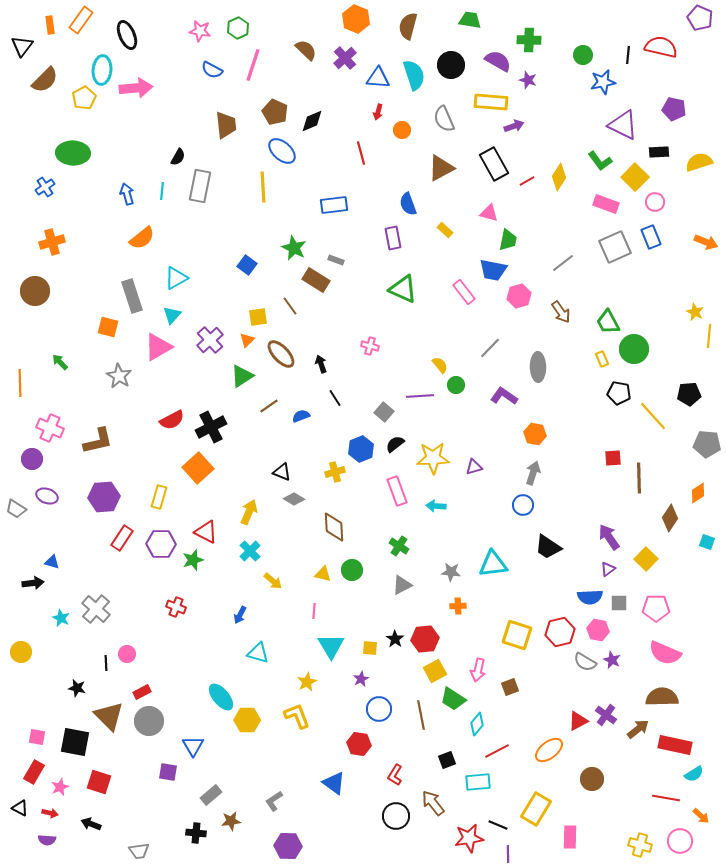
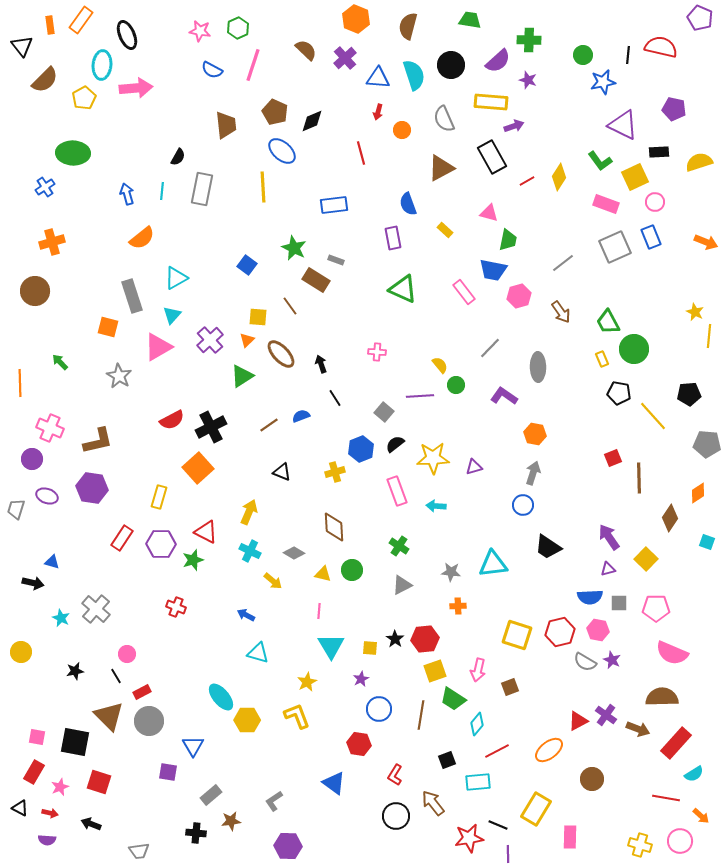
black triangle at (22, 46): rotated 15 degrees counterclockwise
purple semicircle at (498, 61): rotated 108 degrees clockwise
cyan ellipse at (102, 70): moved 5 px up
black rectangle at (494, 164): moved 2 px left, 7 px up
yellow square at (635, 177): rotated 20 degrees clockwise
gray rectangle at (200, 186): moved 2 px right, 3 px down
yellow square at (258, 317): rotated 12 degrees clockwise
pink cross at (370, 346): moved 7 px right, 6 px down; rotated 12 degrees counterclockwise
brown line at (269, 406): moved 19 px down
red square at (613, 458): rotated 18 degrees counterclockwise
purple hexagon at (104, 497): moved 12 px left, 9 px up; rotated 12 degrees clockwise
gray diamond at (294, 499): moved 54 px down
gray trapezoid at (16, 509): rotated 75 degrees clockwise
cyan cross at (250, 551): rotated 20 degrees counterclockwise
purple triangle at (608, 569): rotated 21 degrees clockwise
black arrow at (33, 583): rotated 20 degrees clockwise
pink line at (314, 611): moved 5 px right
blue arrow at (240, 615): moved 6 px right; rotated 90 degrees clockwise
pink semicircle at (665, 653): moved 7 px right
black line at (106, 663): moved 10 px right, 13 px down; rotated 28 degrees counterclockwise
yellow square at (435, 671): rotated 10 degrees clockwise
black star at (77, 688): moved 2 px left, 17 px up; rotated 24 degrees counterclockwise
brown line at (421, 715): rotated 20 degrees clockwise
brown arrow at (638, 729): rotated 60 degrees clockwise
red rectangle at (675, 745): moved 1 px right, 2 px up; rotated 60 degrees counterclockwise
